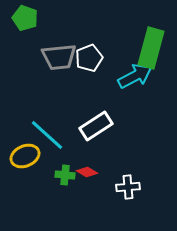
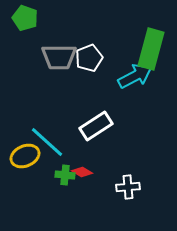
green rectangle: moved 1 px down
gray trapezoid: rotated 6 degrees clockwise
cyan line: moved 7 px down
red diamond: moved 5 px left
